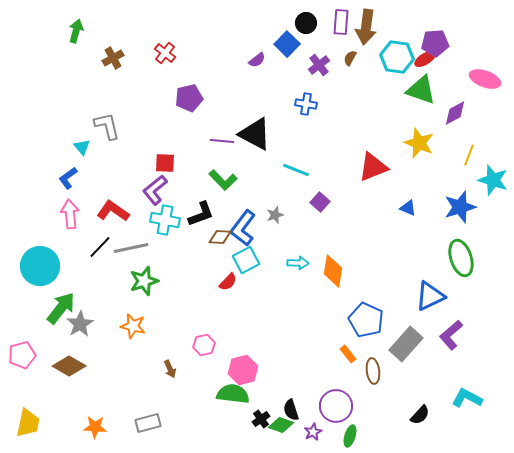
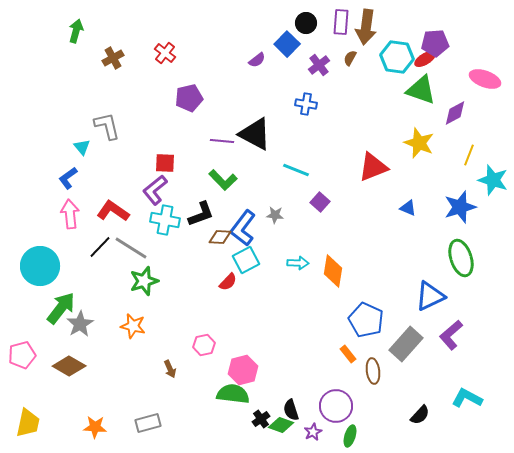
gray star at (275, 215): rotated 24 degrees clockwise
gray line at (131, 248): rotated 44 degrees clockwise
